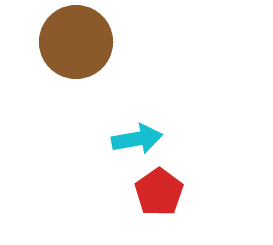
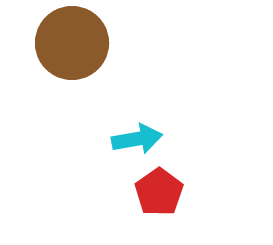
brown circle: moved 4 px left, 1 px down
